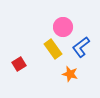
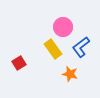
red square: moved 1 px up
